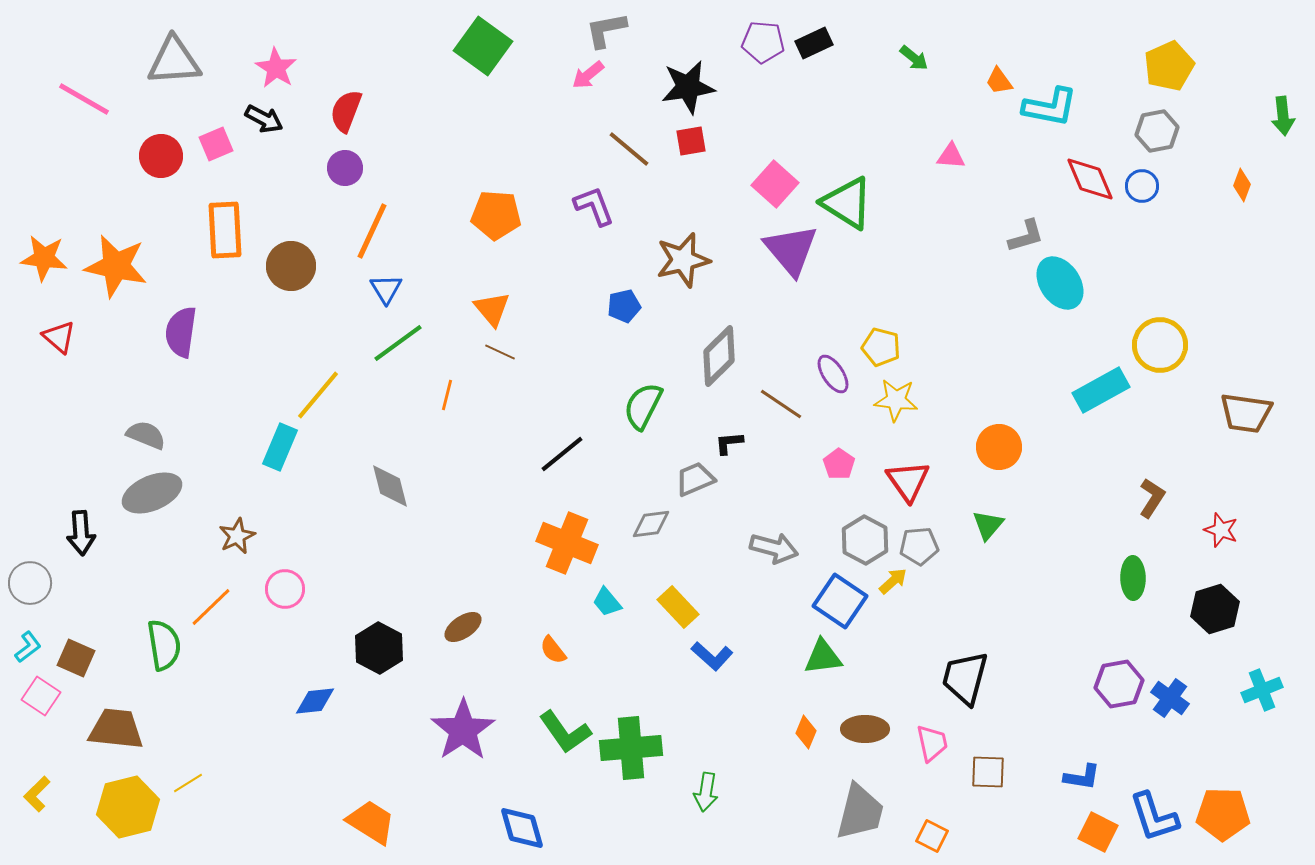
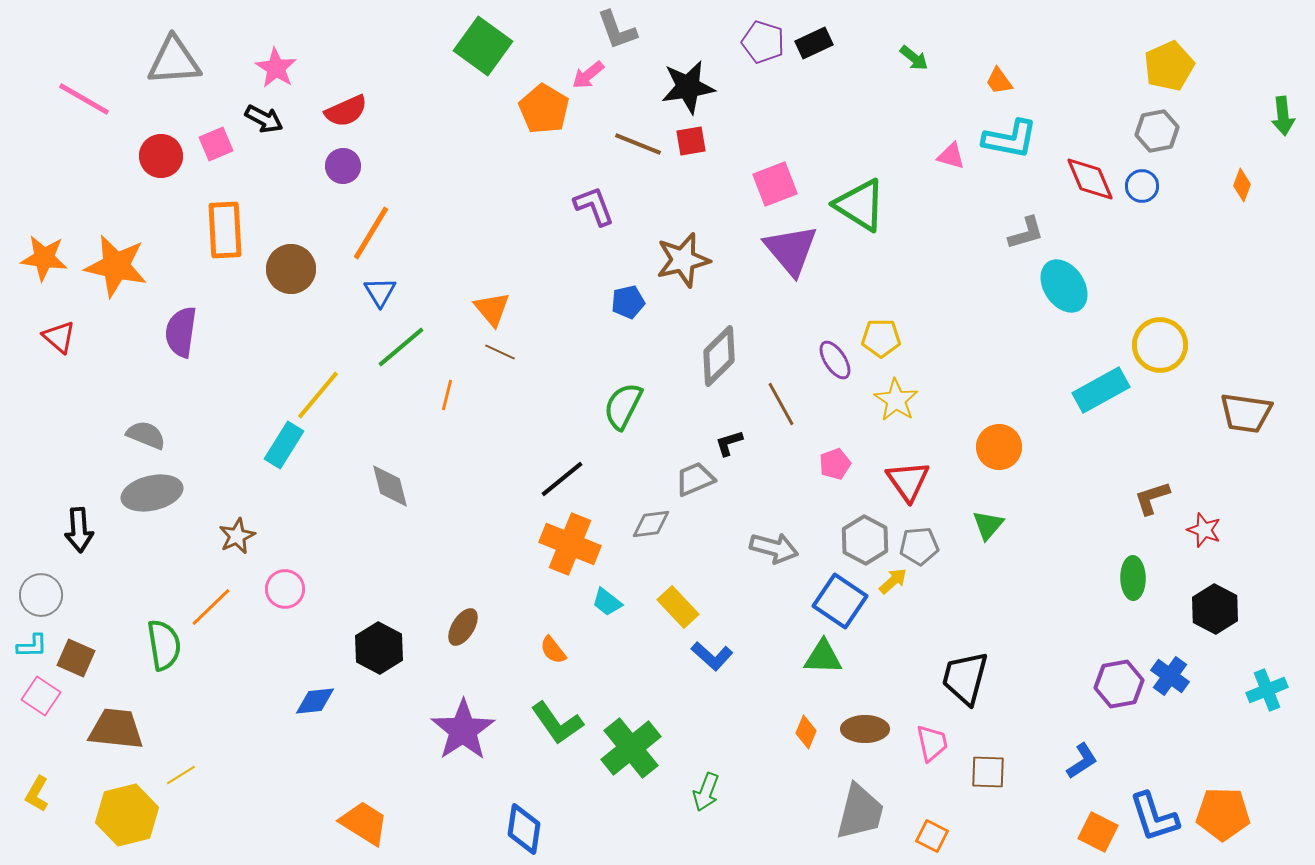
gray L-shape at (606, 30): moved 11 px right; rotated 99 degrees counterclockwise
purple pentagon at (763, 42): rotated 12 degrees clockwise
cyan L-shape at (1050, 107): moved 40 px left, 32 px down
red semicircle at (346, 111): rotated 135 degrees counterclockwise
brown line at (629, 149): moved 9 px right, 5 px up; rotated 18 degrees counterclockwise
pink triangle at (951, 156): rotated 12 degrees clockwise
purple circle at (345, 168): moved 2 px left, 2 px up
pink square at (775, 184): rotated 27 degrees clockwise
green triangle at (847, 203): moved 13 px right, 2 px down
orange pentagon at (496, 215): moved 48 px right, 106 px up; rotated 27 degrees clockwise
orange line at (372, 231): moved 1 px left, 2 px down; rotated 6 degrees clockwise
gray L-shape at (1026, 236): moved 3 px up
brown circle at (291, 266): moved 3 px down
cyan ellipse at (1060, 283): moved 4 px right, 3 px down
blue triangle at (386, 289): moved 6 px left, 3 px down
blue pentagon at (624, 306): moved 4 px right, 4 px up
green line at (398, 343): moved 3 px right, 4 px down; rotated 4 degrees counterclockwise
yellow pentagon at (881, 347): moved 9 px up; rotated 15 degrees counterclockwise
purple ellipse at (833, 374): moved 2 px right, 14 px up
yellow star at (896, 400): rotated 27 degrees clockwise
brown line at (781, 404): rotated 27 degrees clockwise
green semicircle at (643, 406): moved 20 px left
black L-shape at (729, 443): rotated 12 degrees counterclockwise
cyan rectangle at (280, 447): moved 4 px right, 2 px up; rotated 9 degrees clockwise
black line at (562, 454): moved 25 px down
pink pentagon at (839, 464): moved 4 px left; rotated 16 degrees clockwise
gray ellipse at (152, 493): rotated 10 degrees clockwise
brown L-shape at (1152, 498): rotated 141 degrees counterclockwise
red star at (1221, 530): moved 17 px left
black arrow at (81, 533): moved 2 px left, 3 px up
orange cross at (567, 543): moved 3 px right, 1 px down
gray circle at (30, 583): moved 11 px right, 12 px down
cyan trapezoid at (607, 602): rotated 12 degrees counterclockwise
black hexagon at (1215, 609): rotated 15 degrees counterclockwise
brown ellipse at (463, 627): rotated 24 degrees counterclockwise
cyan L-shape at (28, 647): moved 4 px right, 1 px up; rotated 36 degrees clockwise
green triangle at (823, 657): rotated 9 degrees clockwise
cyan cross at (1262, 690): moved 5 px right
blue cross at (1170, 698): moved 22 px up
green L-shape at (565, 732): moved 8 px left, 9 px up
green cross at (631, 748): rotated 34 degrees counterclockwise
blue L-shape at (1082, 777): moved 16 px up; rotated 42 degrees counterclockwise
yellow line at (188, 783): moved 7 px left, 8 px up
green arrow at (706, 792): rotated 12 degrees clockwise
yellow L-shape at (37, 794): rotated 15 degrees counterclockwise
yellow hexagon at (128, 807): moved 1 px left, 8 px down
orange trapezoid at (371, 822): moved 7 px left, 1 px down
blue diamond at (522, 828): moved 2 px right, 1 px down; rotated 24 degrees clockwise
